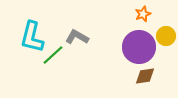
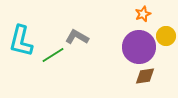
cyan L-shape: moved 11 px left, 4 px down
green line: rotated 10 degrees clockwise
